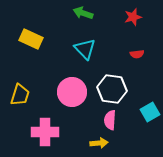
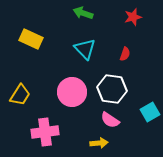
red semicircle: moved 12 px left; rotated 64 degrees counterclockwise
yellow trapezoid: rotated 15 degrees clockwise
pink semicircle: rotated 60 degrees counterclockwise
pink cross: rotated 8 degrees counterclockwise
